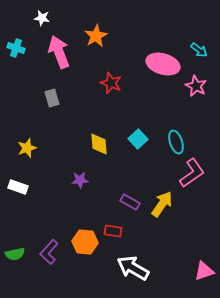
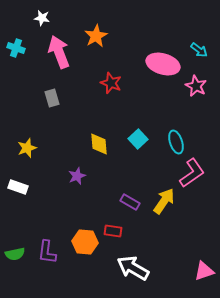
purple star: moved 3 px left, 4 px up; rotated 18 degrees counterclockwise
yellow arrow: moved 2 px right, 3 px up
purple L-shape: moved 2 px left; rotated 35 degrees counterclockwise
